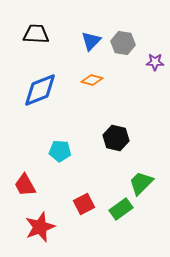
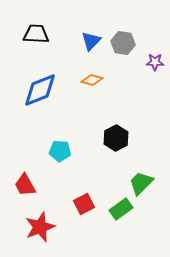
black hexagon: rotated 20 degrees clockwise
